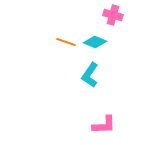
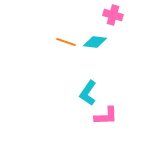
cyan diamond: rotated 15 degrees counterclockwise
cyan L-shape: moved 2 px left, 18 px down
pink L-shape: moved 2 px right, 9 px up
